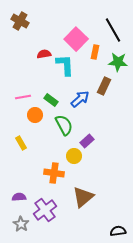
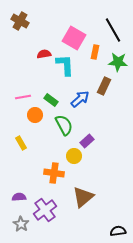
pink square: moved 2 px left, 1 px up; rotated 15 degrees counterclockwise
